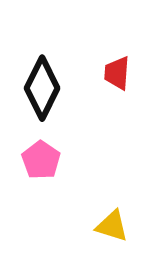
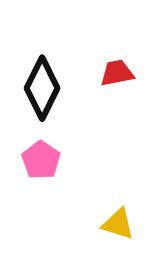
red trapezoid: rotated 75 degrees clockwise
yellow triangle: moved 6 px right, 2 px up
